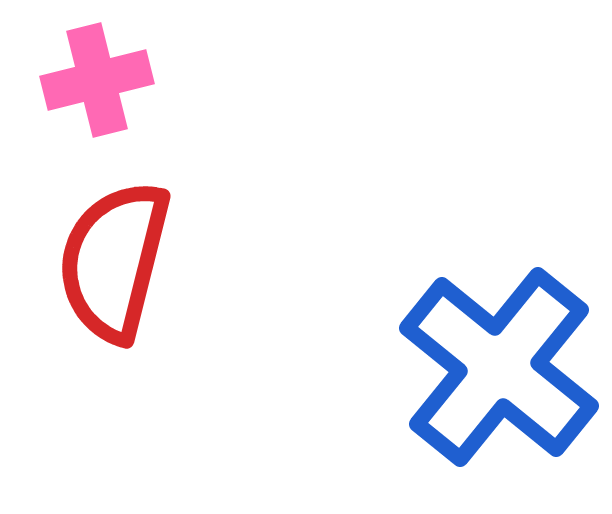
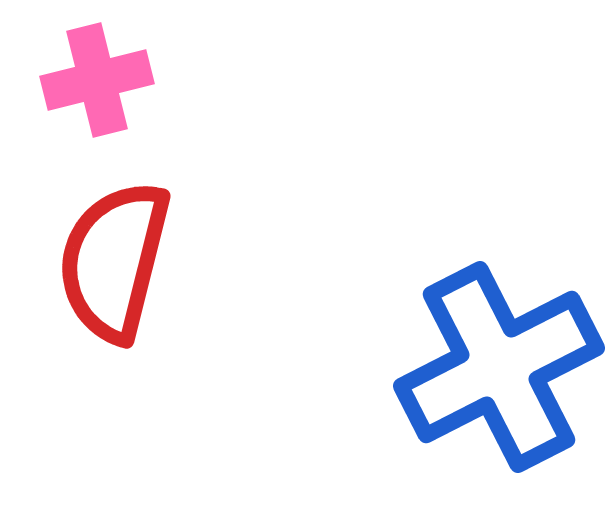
blue cross: rotated 24 degrees clockwise
